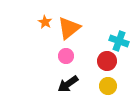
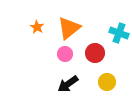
orange star: moved 8 px left, 5 px down
cyan cross: moved 8 px up
pink circle: moved 1 px left, 2 px up
red circle: moved 12 px left, 8 px up
yellow circle: moved 1 px left, 4 px up
